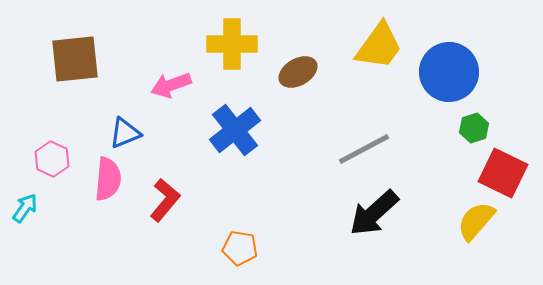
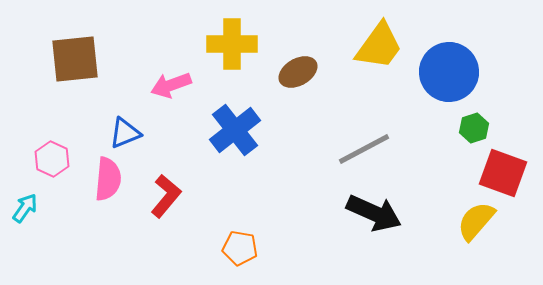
red square: rotated 6 degrees counterclockwise
red L-shape: moved 1 px right, 4 px up
black arrow: rotated 114 degrees counterclockwise
